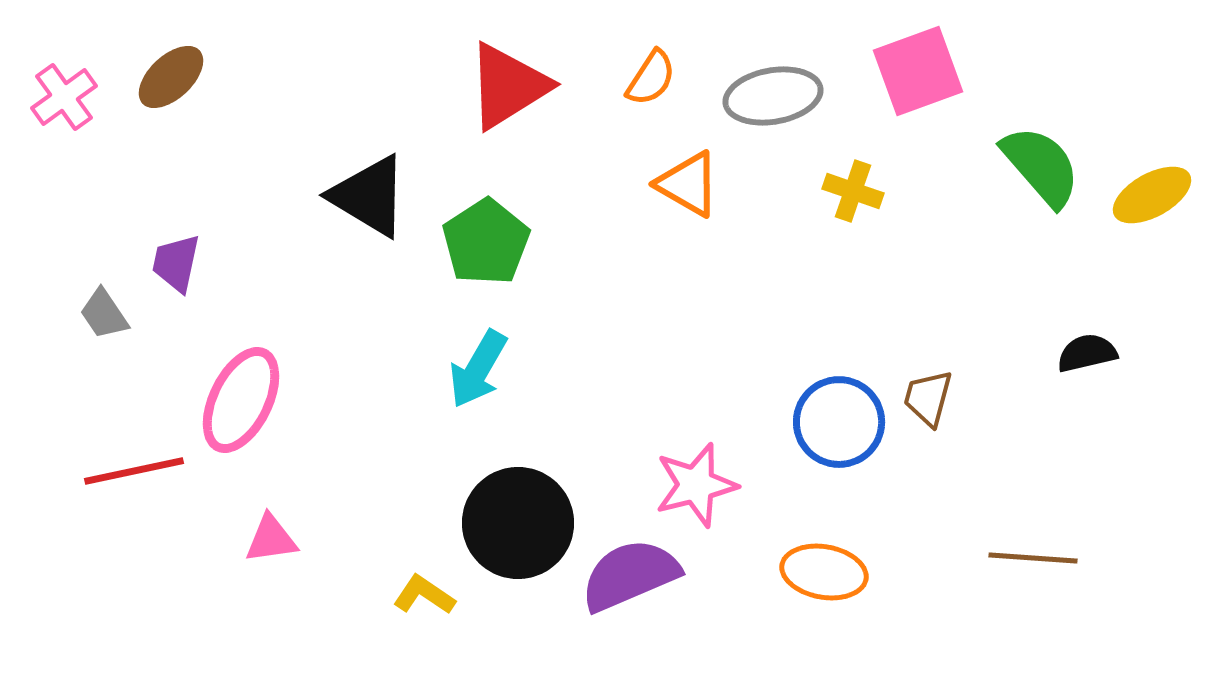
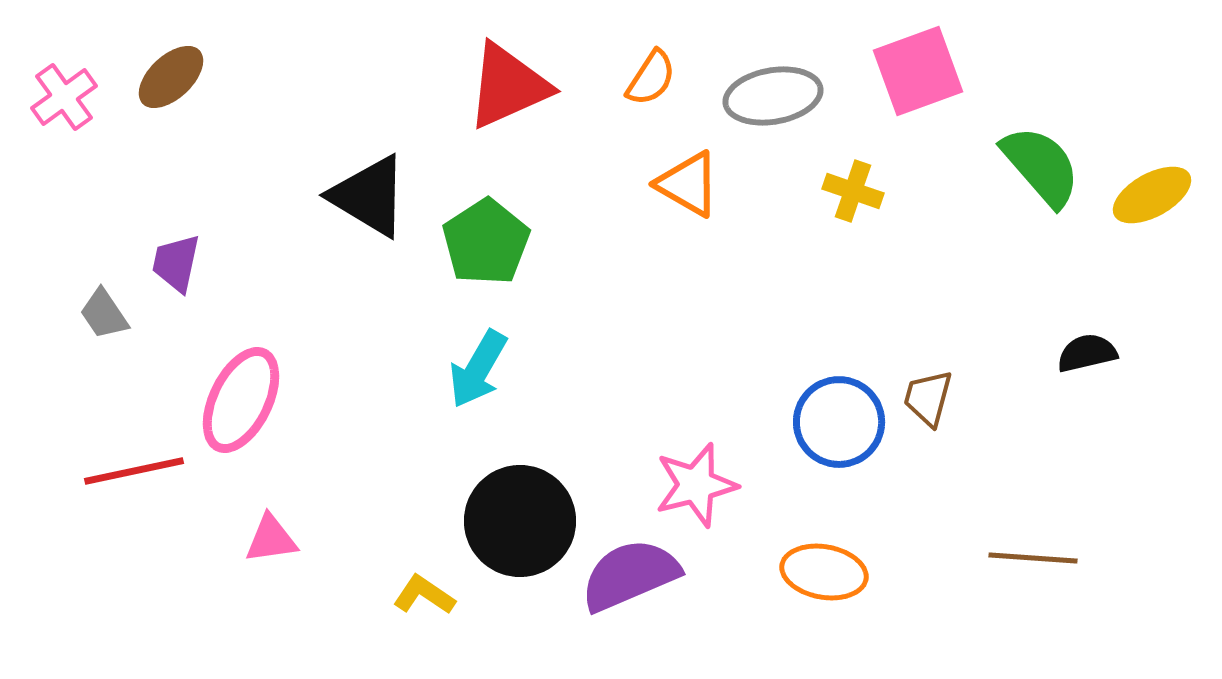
red triangle: rotated 8 degrees clockwise
black circle: moved 2 px right, 2 px up
